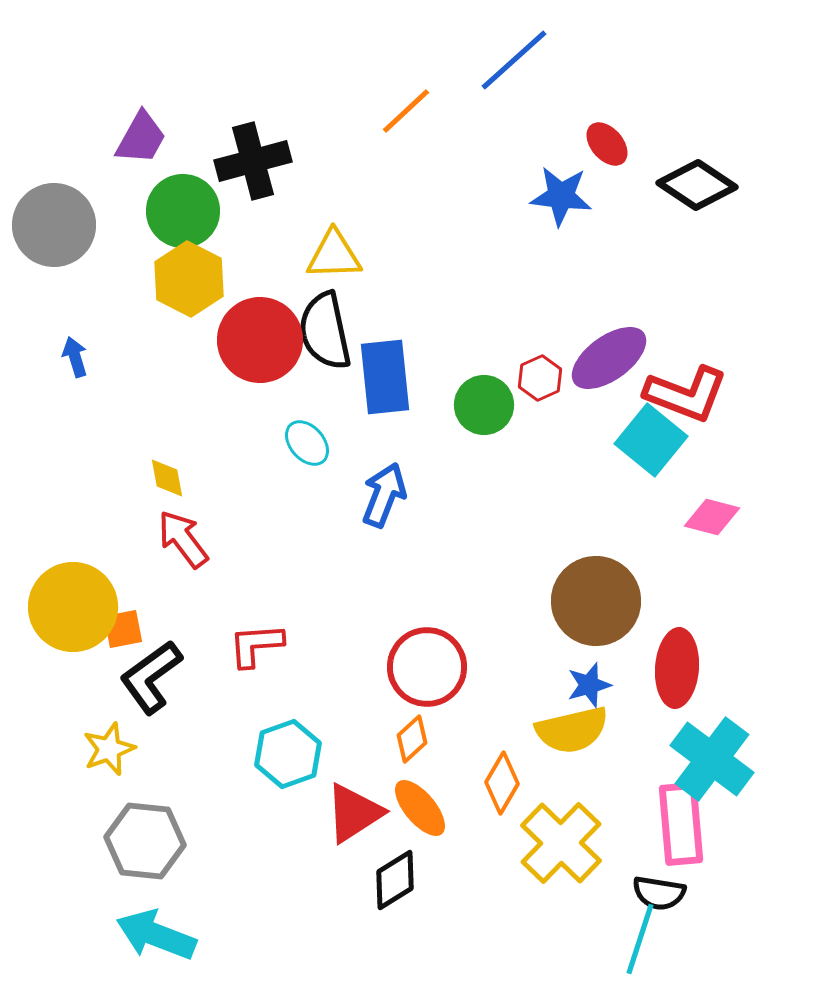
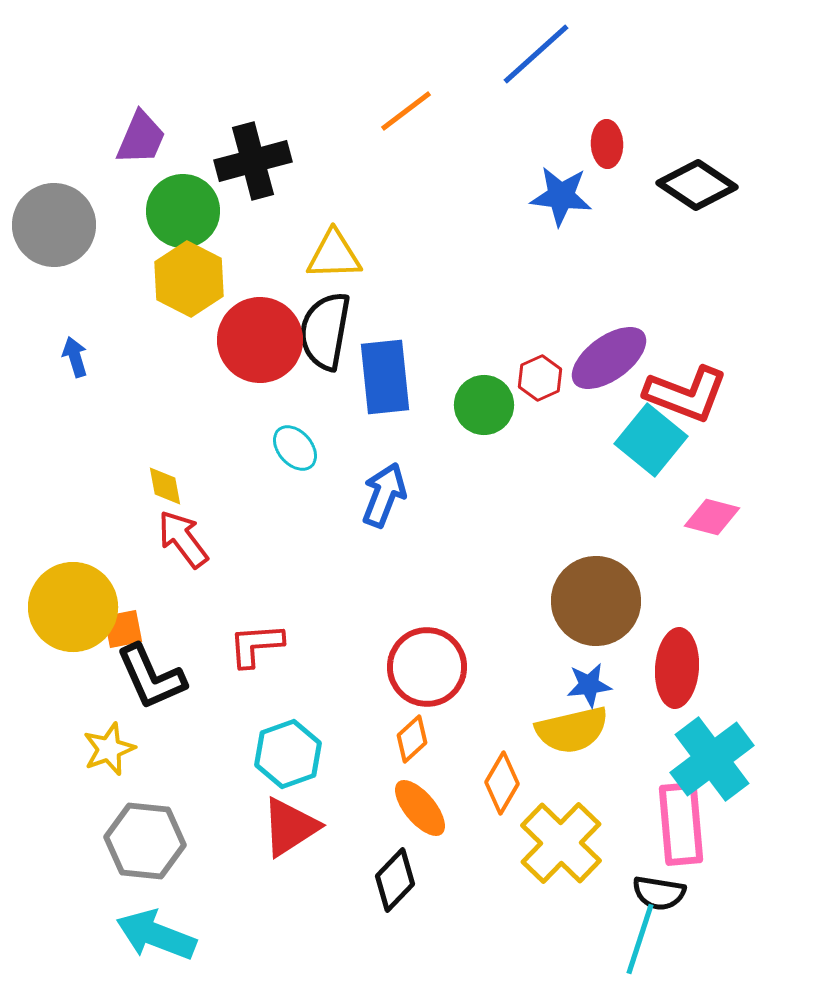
blue line at (514, 60): moved 22 px right, 6 px up
orange line at (406, 111): rotated 6 degrees clockwise
purple trapezoid at (141, 138): rotated 6 degrees counterclockwise
red ellipse at (607, 144): rotated 39 degrees clockwise
black semicircle at (325, 331): rotated 22 degrees clockwise
cyan ellipse at (307, 443): moved 12 px left, 5 px down
yellow diamond at (167, 478): moved 2 px left, 8 px down
black L-shape at (151, 677): rotated 78 degrees counterclockwise
blue star at (589, 685): rotated 9 degrees clockwise
cyan cross at (712, 759): rotated 16 degrees clockwise
red triangle at (354, 813): moved 64 px left, 14 px down
black diamond at (395, 880): rotated 14 degrees counterclockwise
